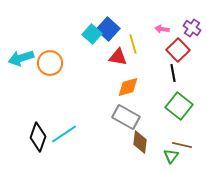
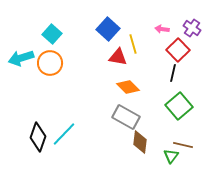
cyan square: moved 40 px left
black line: rotated 24 degrees clockwise
orange diamond: rotated 60 degrees clockwise
green square: rotated 12 degrees clockwise
cyan line: rotated 12 degrees counterclockwise
brown line: moved 1 px right
